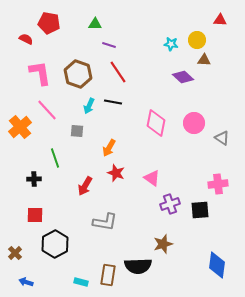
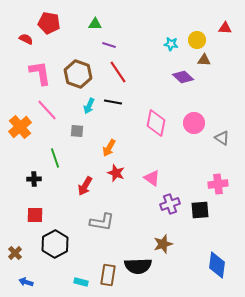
red triangle: moved 5 px right, 8 px down
gray L-shape: moved 3 px left
